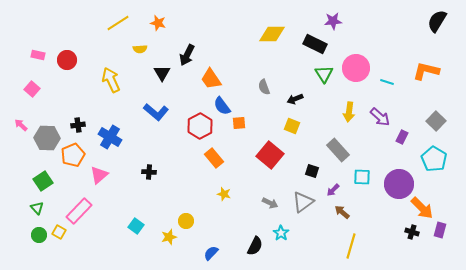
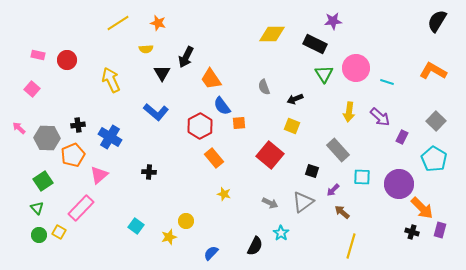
yellow semicircle at (140, 49): moved 6 px right
black arrow at (187, 55): moved 1 px left, 2 px down
orange L-shape at (426, 71): moved 7 px right; rotated 16 degrees clockwise
pink arrow at (21, 125): moved 2 px left, 3 px down
pink rectangle at (79, 211): moved 2 px right, 3 px up
